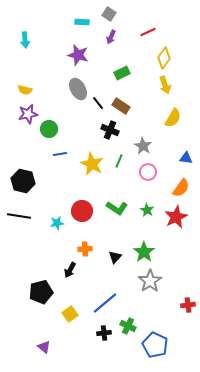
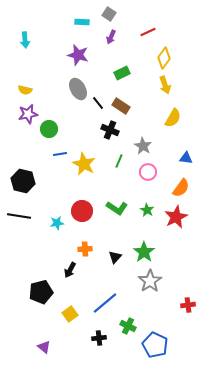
yellow star at (92, 164): moved 8 px left
black cross at (104, 333): moved 5 px left, 5 px down
